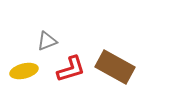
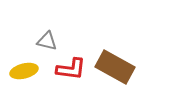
gray triangle: rotated 35 degrees clockwise
red L-shape: rotated 24 degrees clockwise
